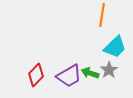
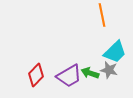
orange line: rotated 20 degrees counterclockwise
cyan trapezoid: moved 5 px down
gray star: rotated 24 degrees counterclockwise
